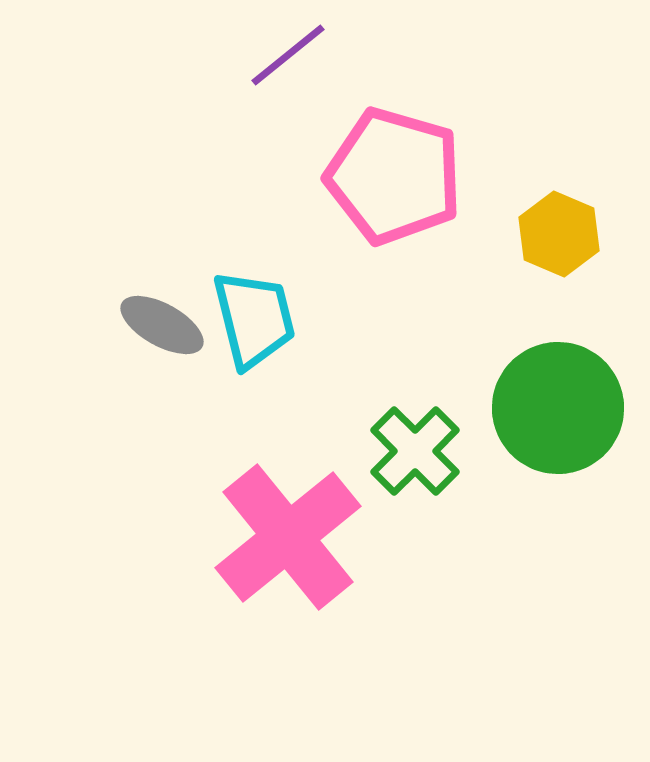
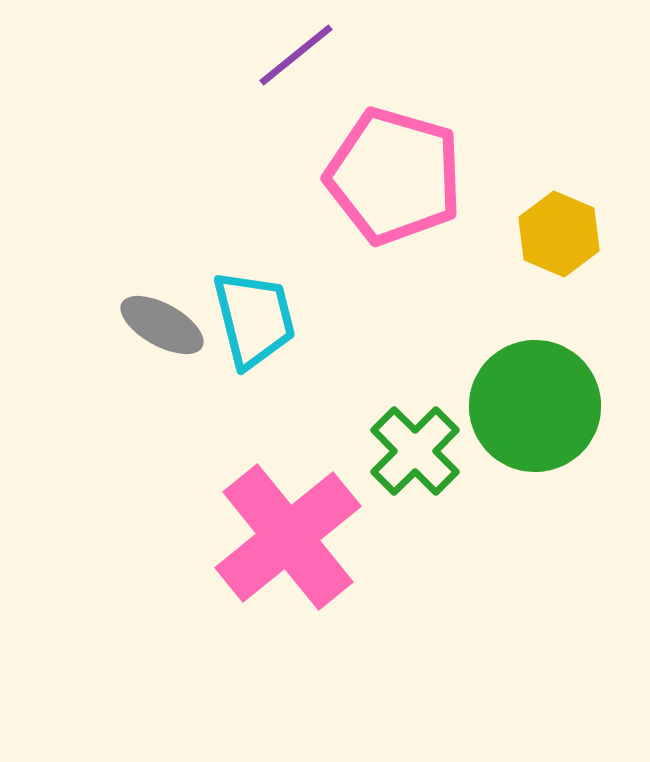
purple line: moved 8 px right
green circle: moved 23 px left, 2 px up
